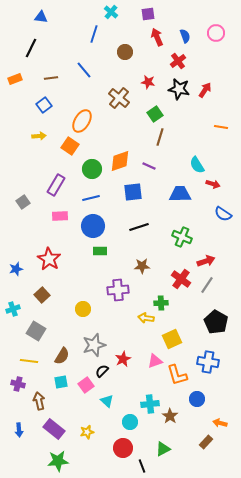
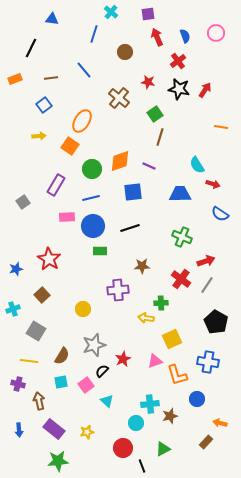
blue triangle at (41, 17): moved 11 px right, 2 px down
blue semicircle at (223, 214): moved 3 px left
pink rectangle at (60, 216): moved 7 px right, 1 px down
black line at (139, 227): moved 9 px left, 1 px down
brown star at (170, 416): rotated 21 degrees clockwise
cyan circle at (130, 422): moved 6 px right, 1 px down
